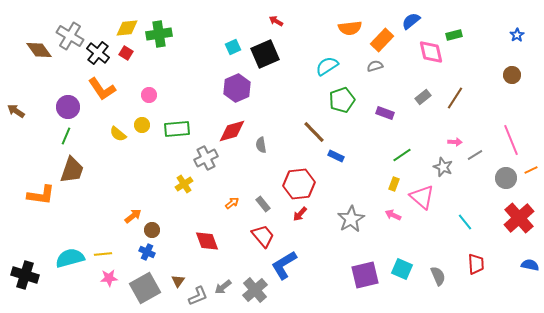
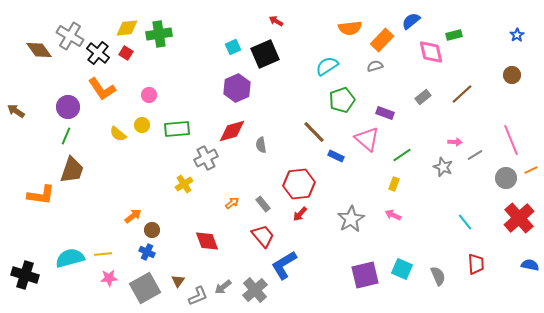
brown line at (455, 98): moved 7 px right, 4 px up; rotated 15 degrees clockwise
pink triangle at (422, 197): moved 55 px left, 58 px up
